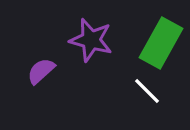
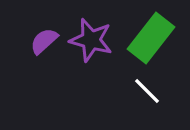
green rectangle: moved 10 px left, 5 px up; rotated 9 degrees clockwise
purple semicircle: moved 3 px right, 30 px up
